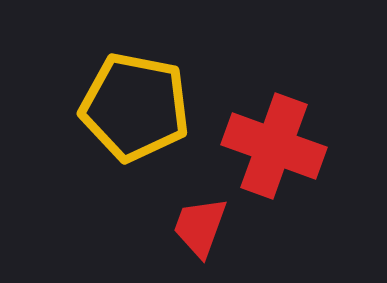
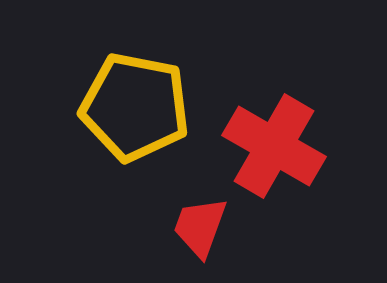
red cross: rotated 10 degrees clockwise
